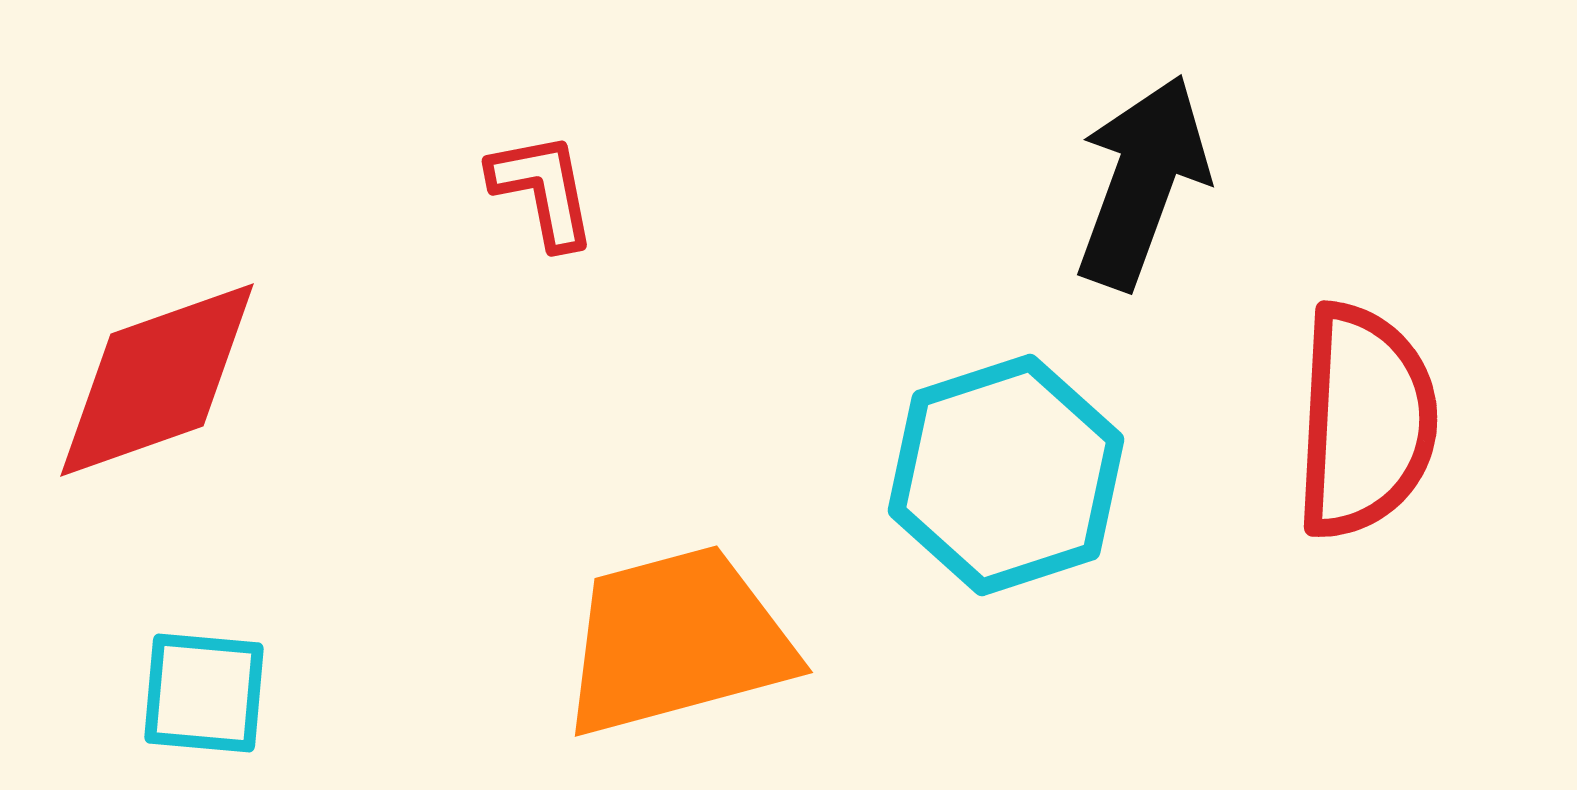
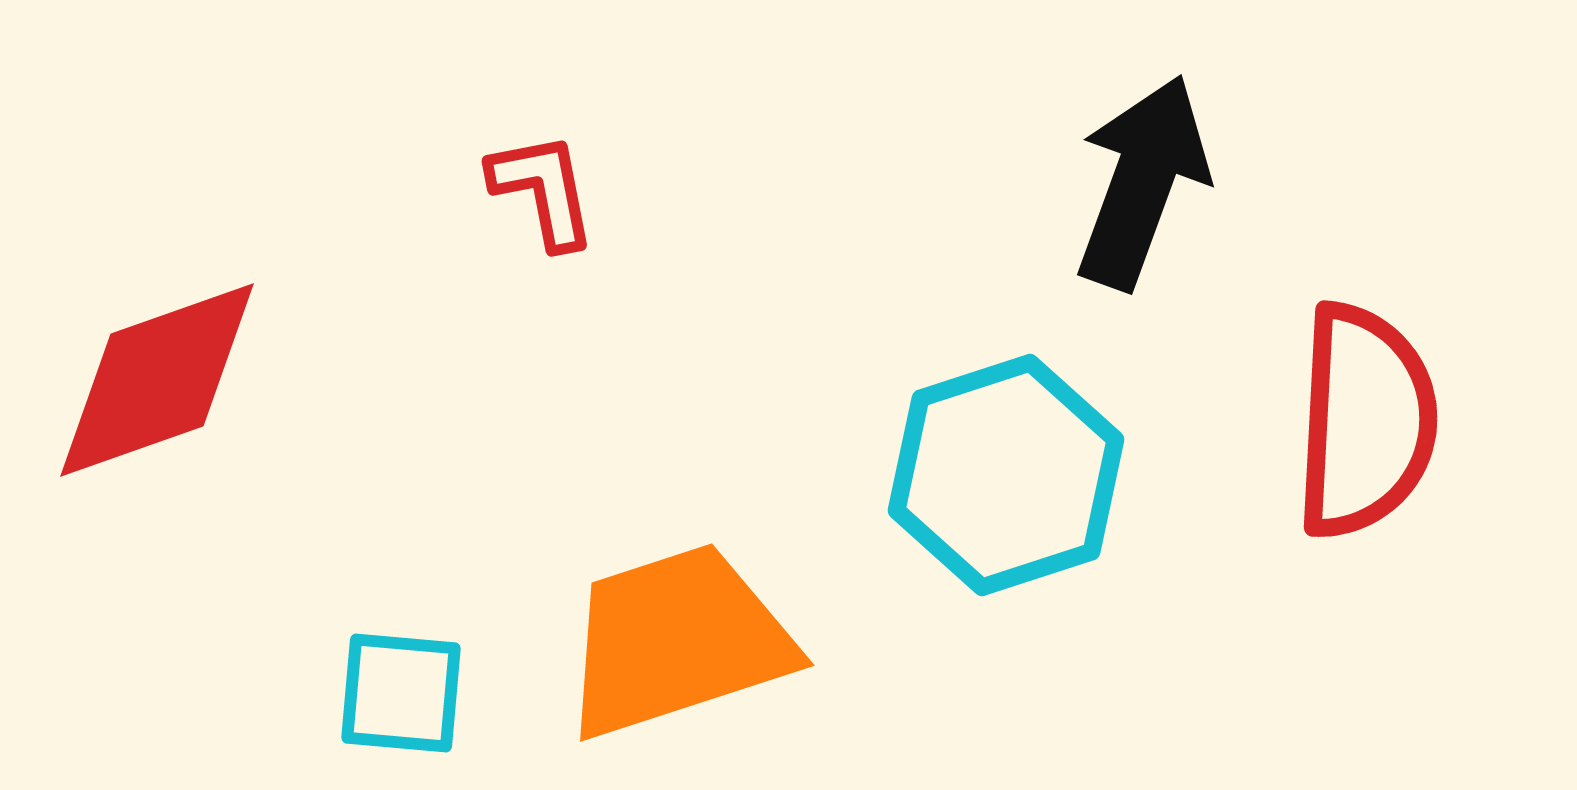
orange trapezoid: rotated 3 degrees counterclockwise
cyan square: moved 197 px right
